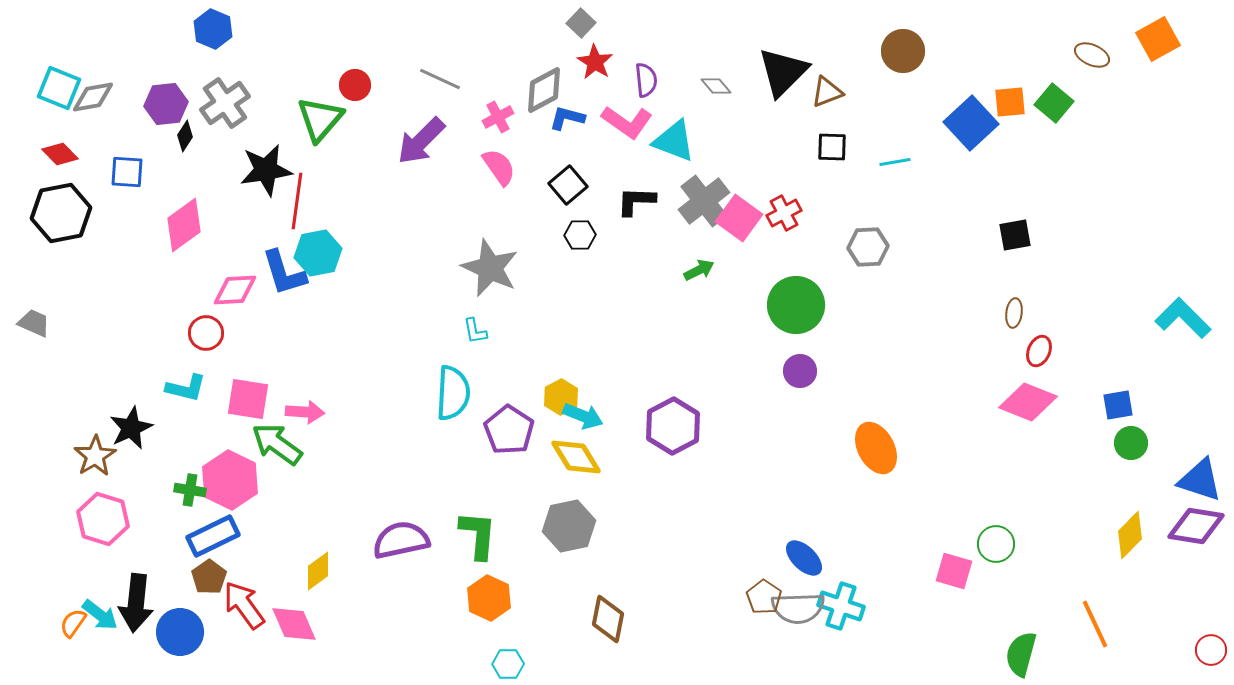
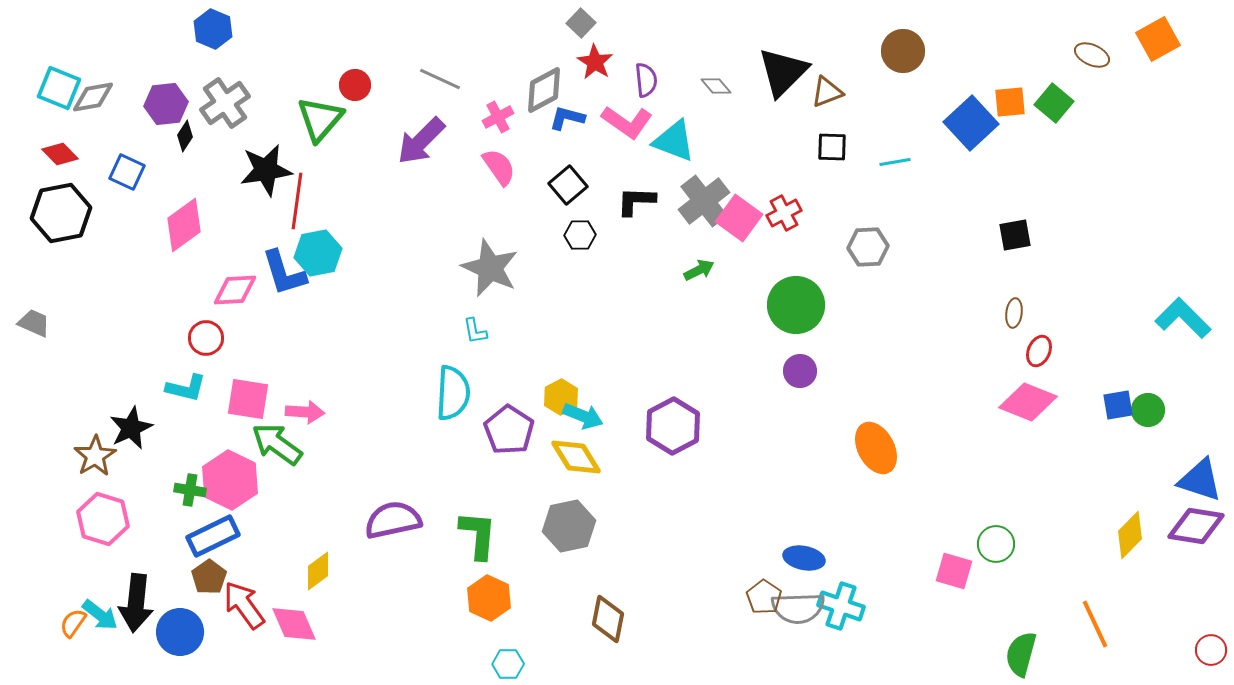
blue square at (127, 172): rotated 21 degrees clockwise
red circle at (206, 333): moved 5 px down
green circle at (1131, 443): moved 17 px right, 33 px up
purple semicircle at (401, 540): moved 8 px left, 20 px up
blue ellipse at (804, 558): rotated 33 degrees counterclockwise
